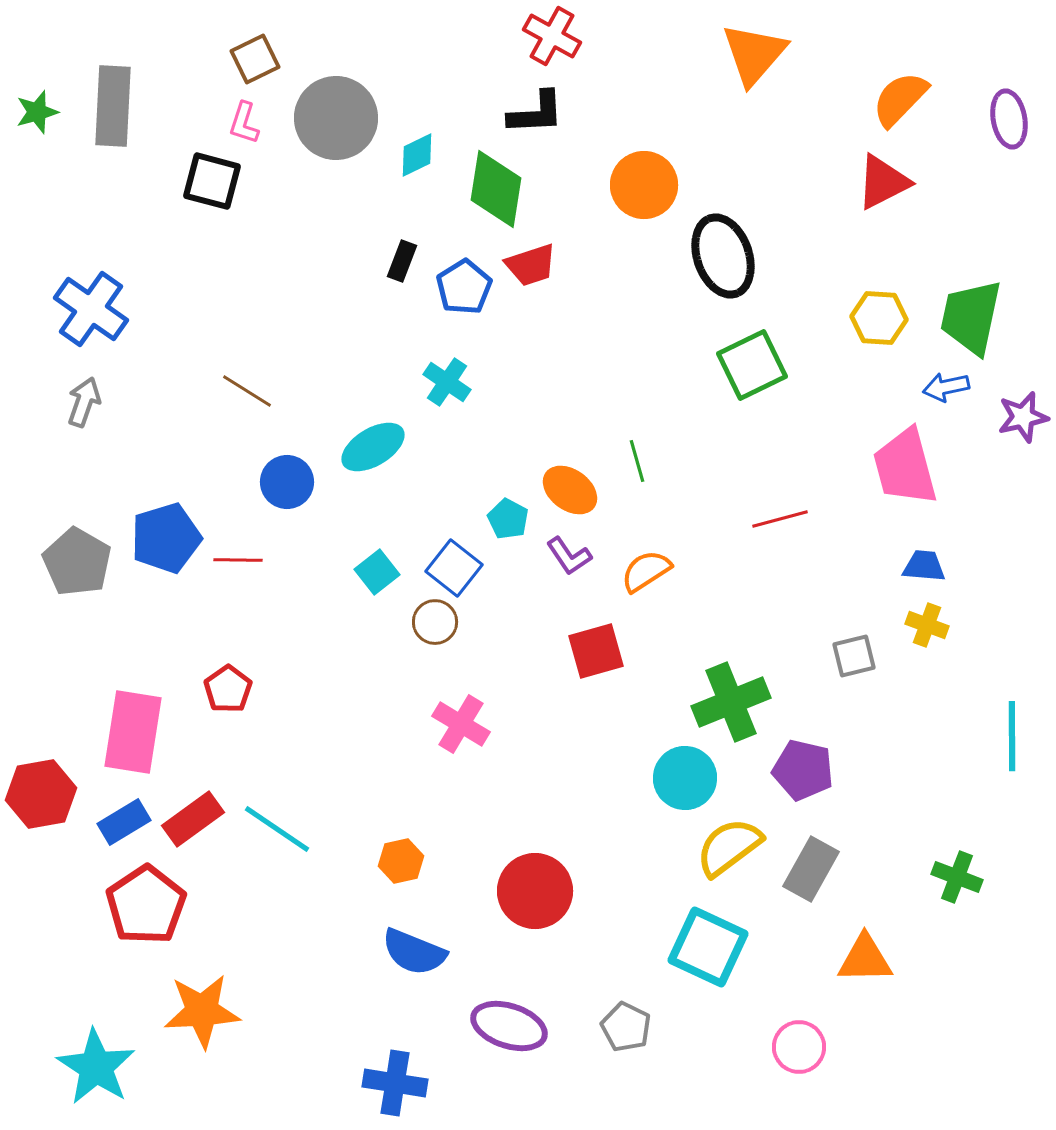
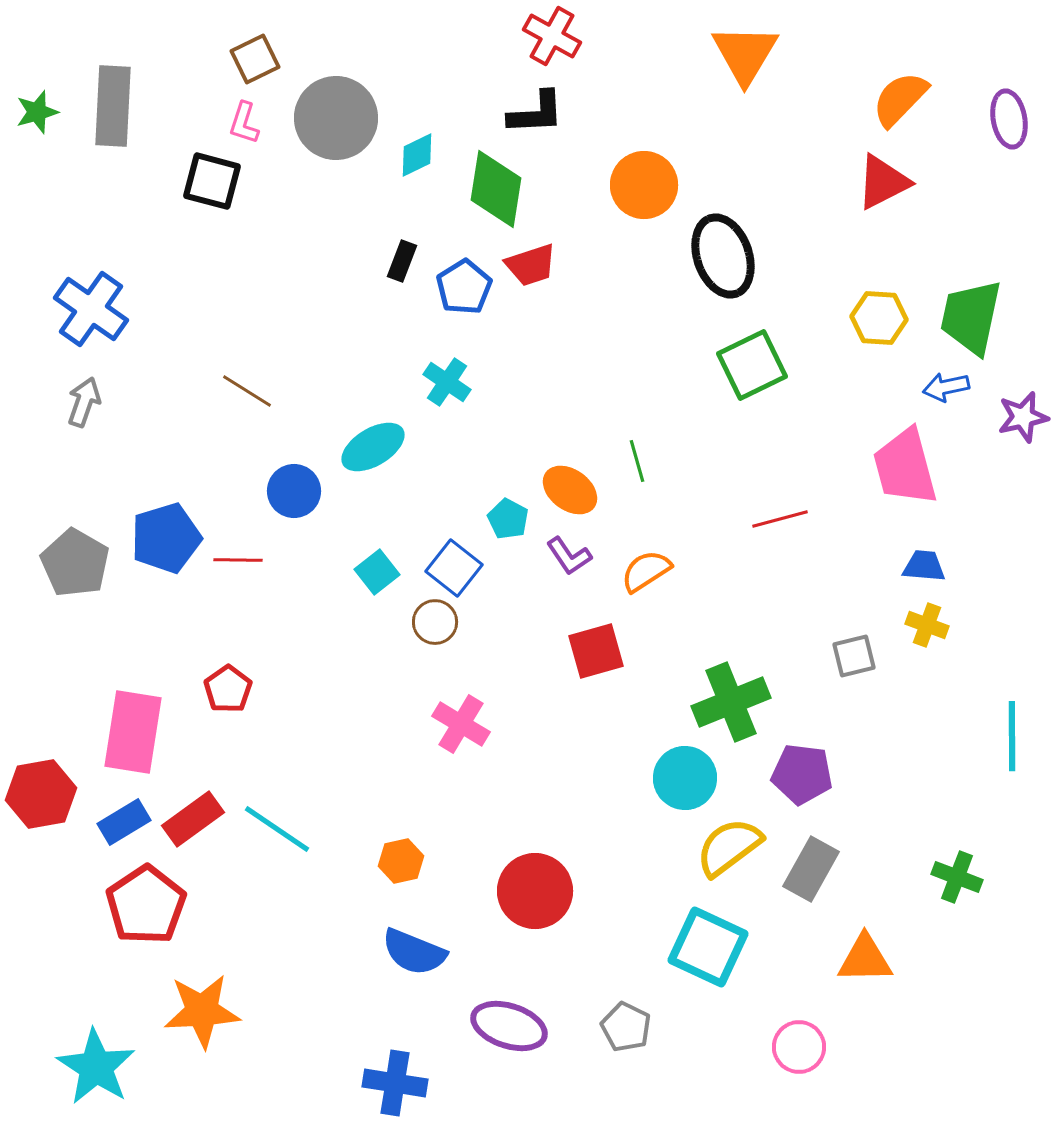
orange triangle at (754, 54): moved 9 px left; rotated 10 degrees counterclockwise
blue circle at (287, 482): moved 7 px right, 9 px down
gray pentagon at (77, 562): moved 2 px left, 1 px down
purple pentagon at (803, 770): moved 1 px left, 4 px down; rotated 6 degrees counterclockwise
